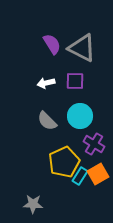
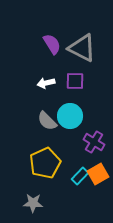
cyan circle: moved 10 px left
purple cross: moved 2 px up
yellow pentagon: moved 19 px left, 1 px down
cyan rectangle: rotated 12 degrees clockwise
gray star: moved 1 px up
